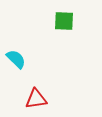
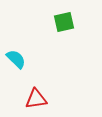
green square: moved 1 px down; rotated 15 degrees counterclockwise
